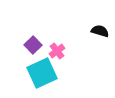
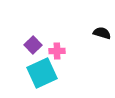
black semicircle: moved 2 px right, 2 px down
pink cross: rotated 35 degrees clockwise
